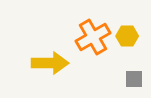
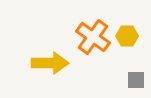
orange cross: rotated 24 degrees counterclockwise
gray square: moved 2 px right, 1 px down
